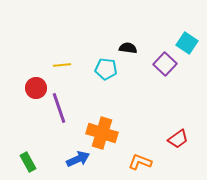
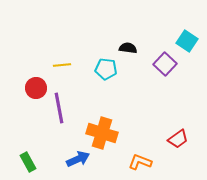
cyan square: moved 2 px up
purple line: rotated 8 degrees clockwise
